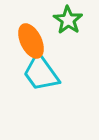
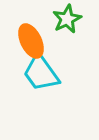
green star: moved 1 px left, 1 px up; rotated 12 degrees clockwise
